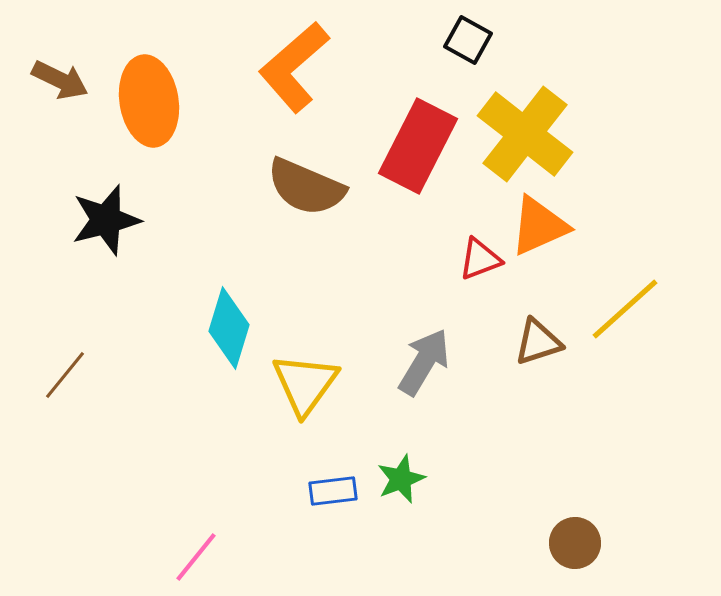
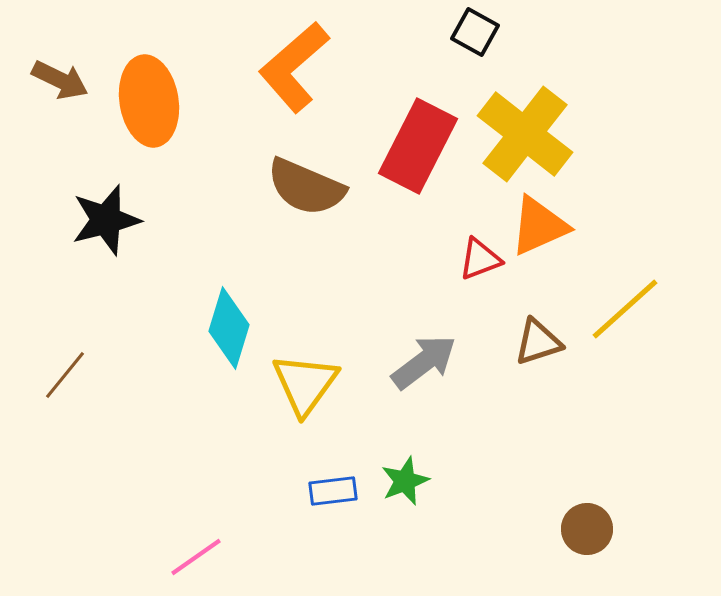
black square: moved 7 px right, 8 px up
gray arrow: rotated 22 degrees clockwise
green star: moved 4 px right, 2 px down
brown circle: moved 12 px right, 14 px up
pink line: rotated 16 degrees clockwise
